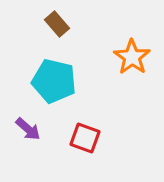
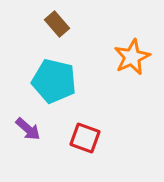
orange star: rotated 12 degrees clockwise
